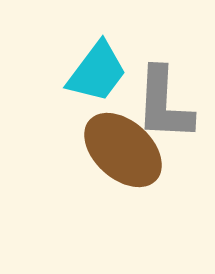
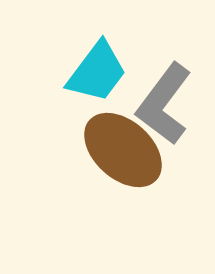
gray L-shape: rotated 34 degrees clockwise
